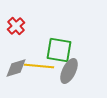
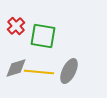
green square: moved 16 px left, 14 px up
yellow line: moved 6 px down
